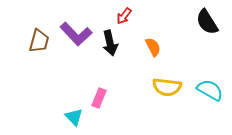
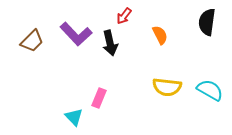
black semicircle: rotated 40 degrees clockwise
brown trapezoid: moved 7 px left; rotated 30 degrees clockwise
orange semicircle: moved 7 px right, 12 px up
